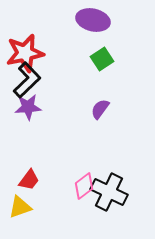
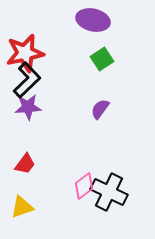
red trapezoid: moved 4 px left, 16 px up
yellow triangle: moved 2 px right
